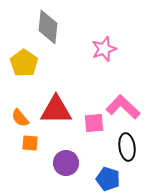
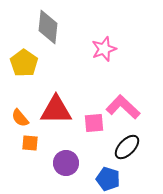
black ellipse: rotated 52 degrees clockwise
